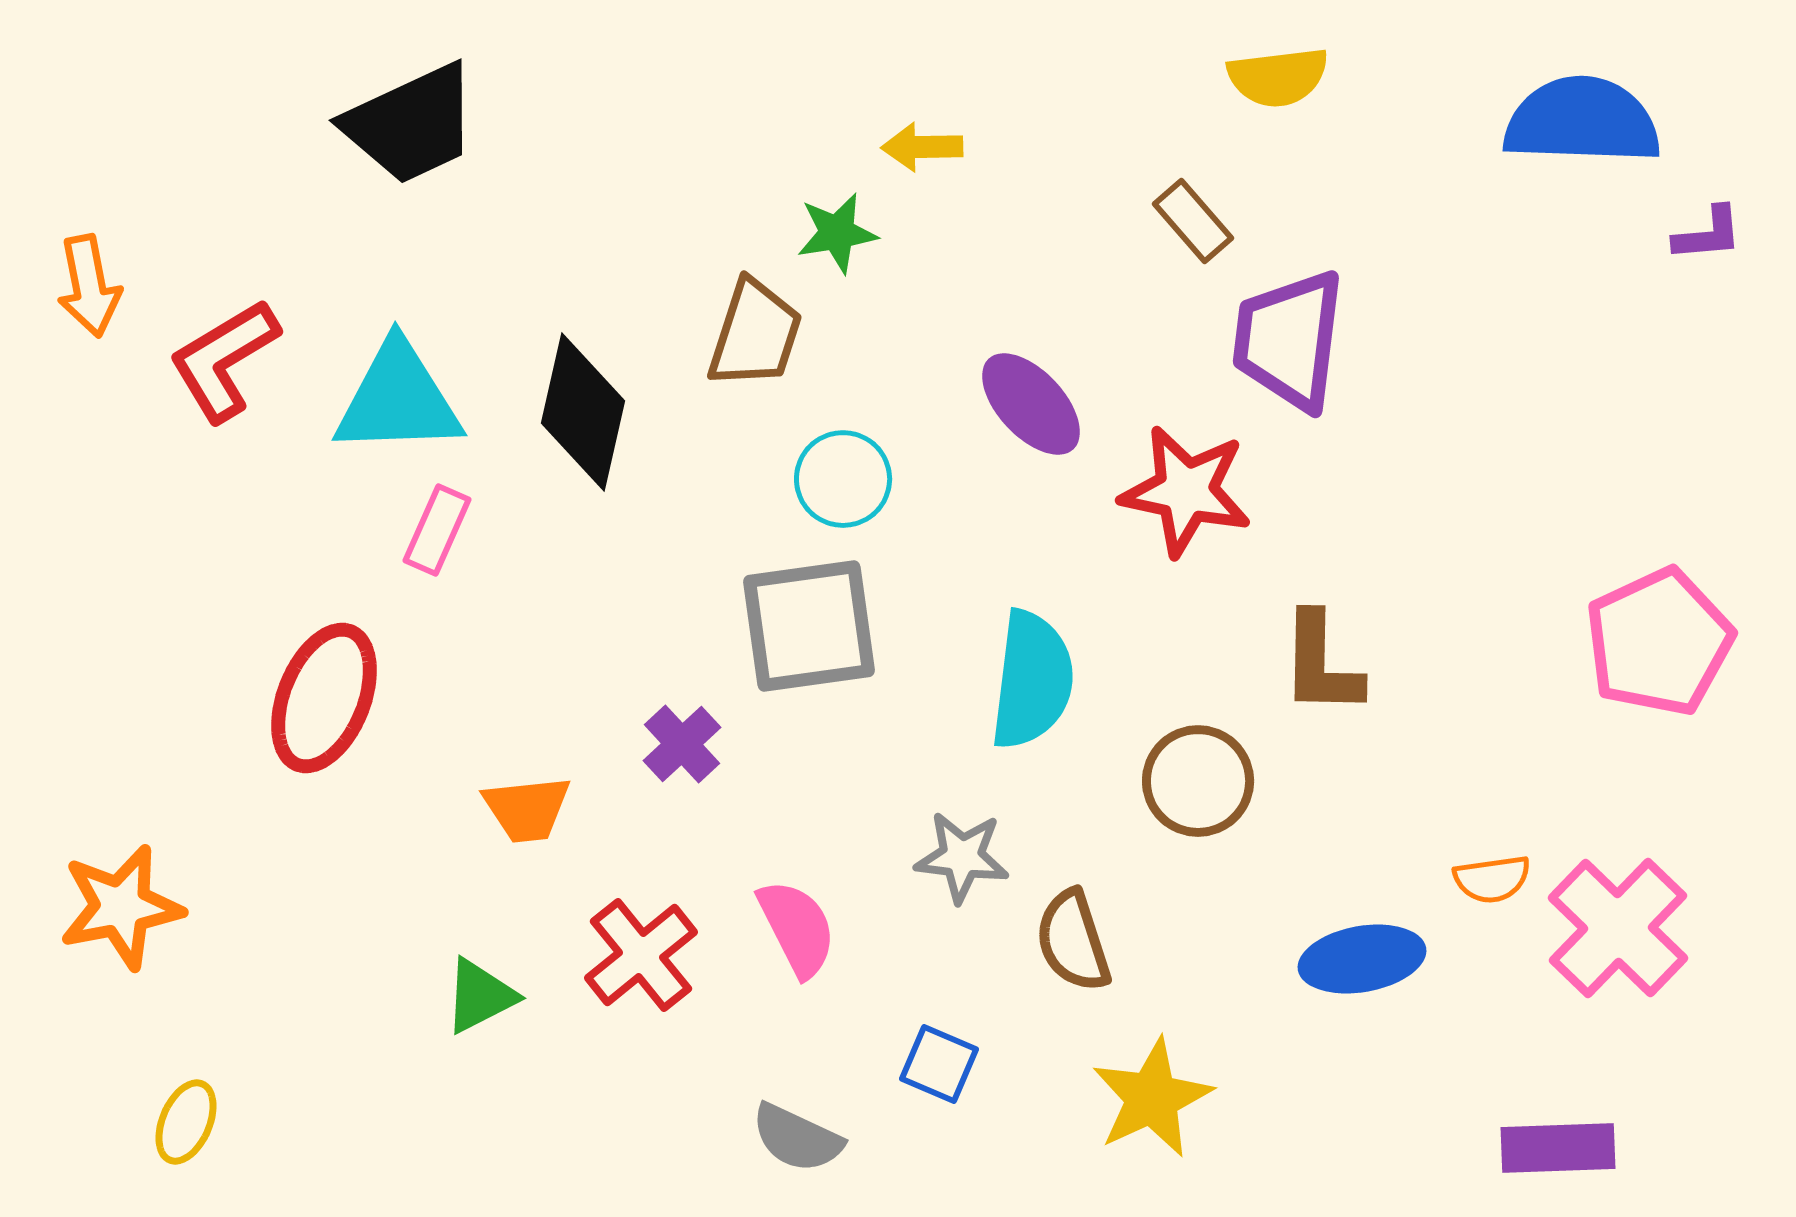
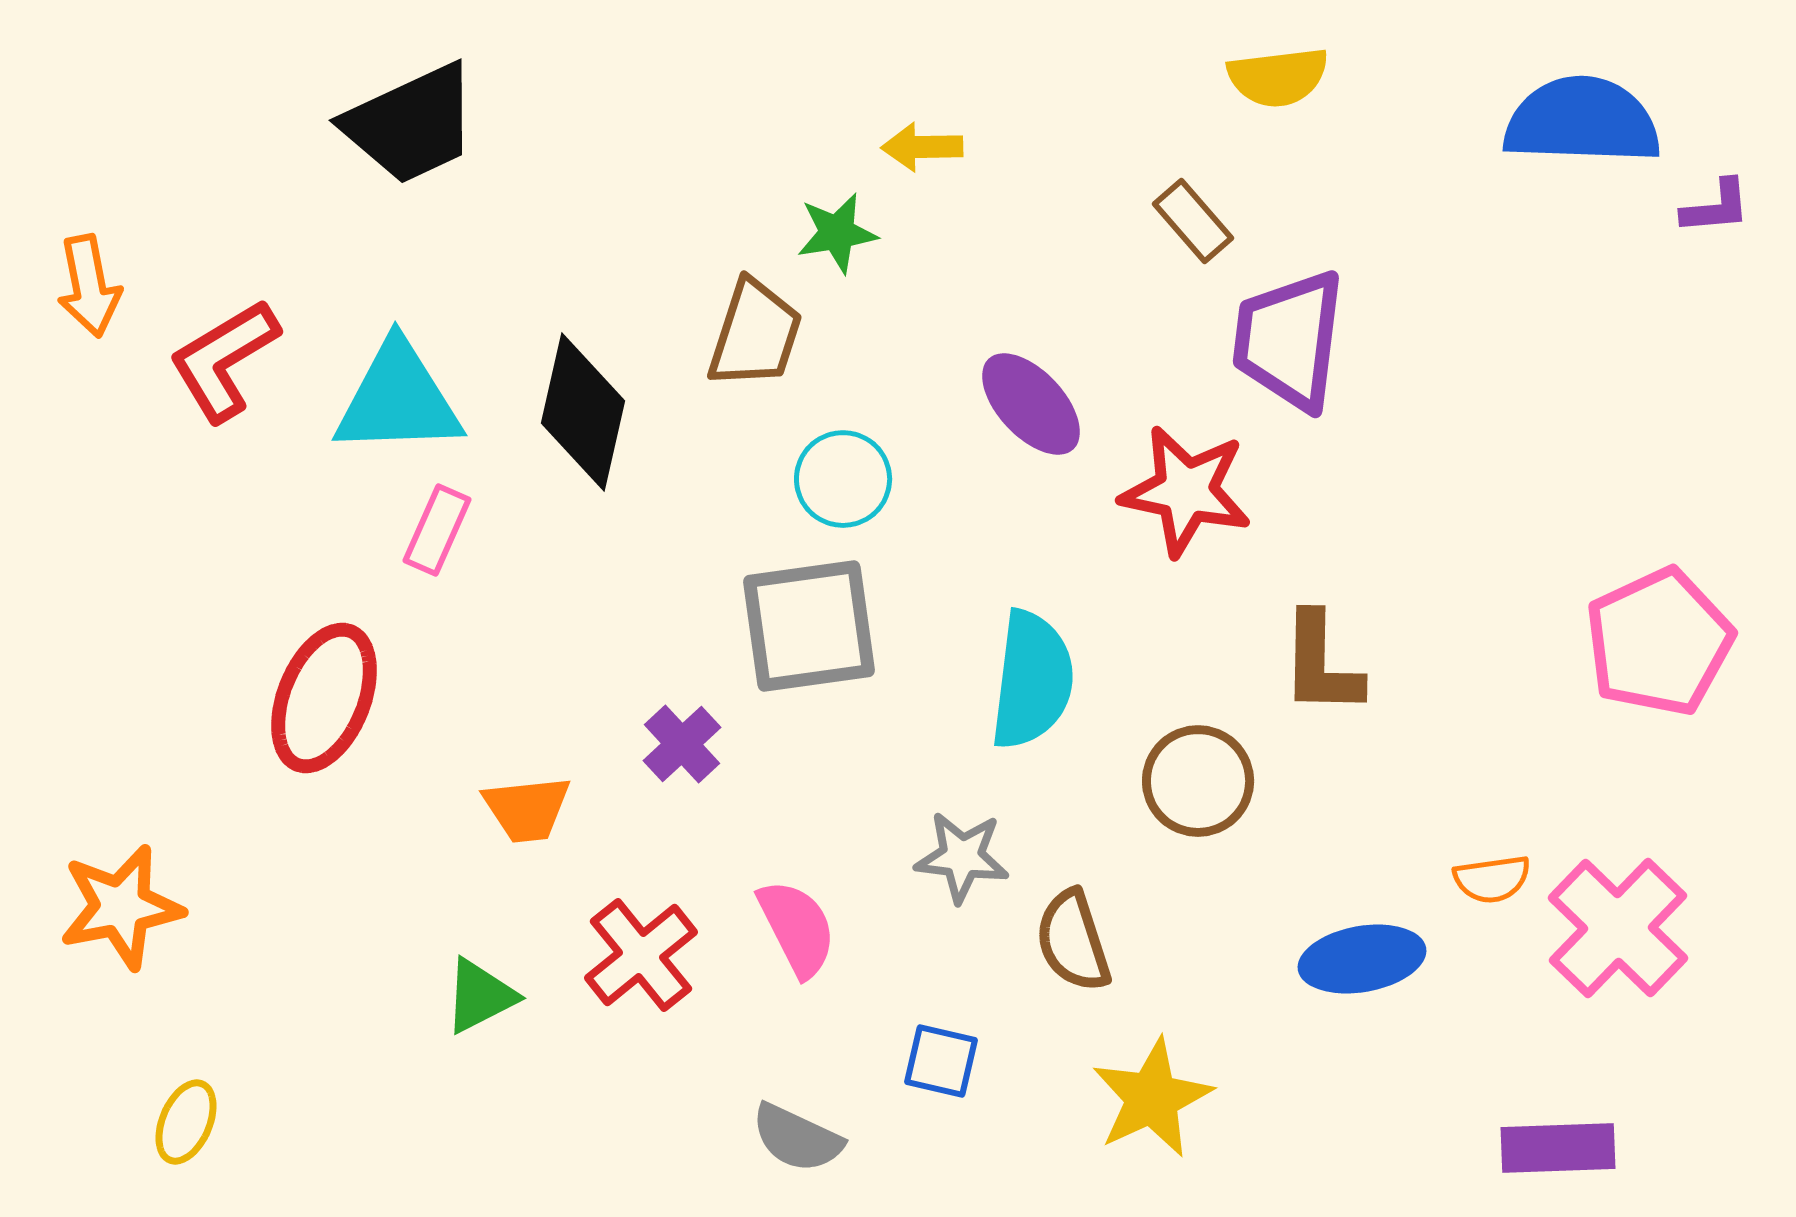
purple L-shape: moved 8 px right, 27 px up
blue square: moved 2 px right, 3 px up; rotated 10 degrees counterclockwise
